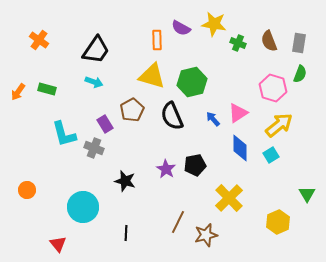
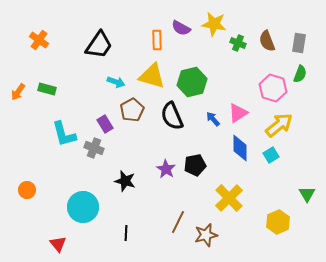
brown semicircle: moved 2 px left
black trapezoid: moved 3 px right, 5 px up
cyan arrow: moved 22 px right
